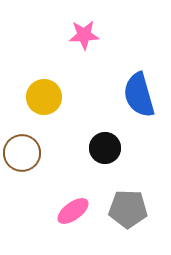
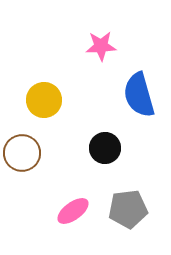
pink star: moved 17 px right, 11 px down
yellow circle: moved 3 px down
gray pentagon: rotated 9 degrees counterclockwise
